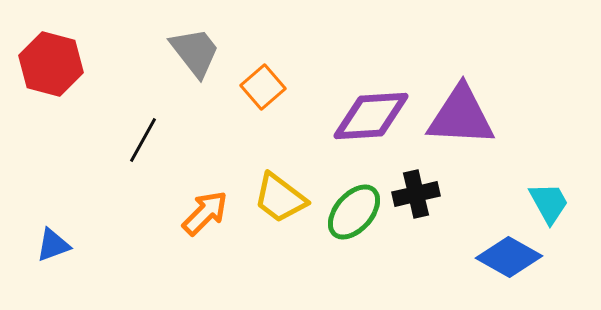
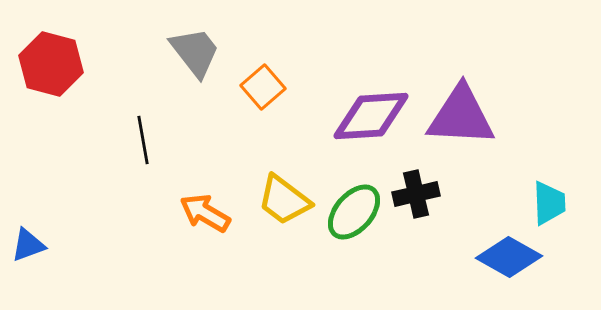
black line: rotated 39 degrees counterclockwise
yellow trapezoid: moved 4 px right, 2 px down
cyan trapezoid: rotated 27 degrees clockwise
orange arrow: rotated 105 degrees counterclockwise
blue triangle: moved 25 px left
